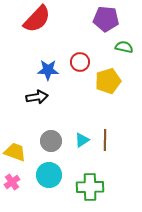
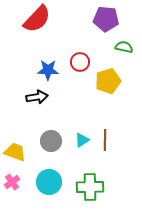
cyan circle: moved 7 px down
